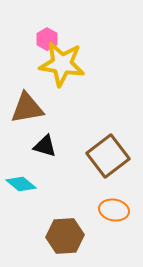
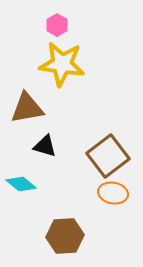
pink hexagon: moved 10 px right, 14 px up
orange ellipse: moved 1 px left, 17 px up
